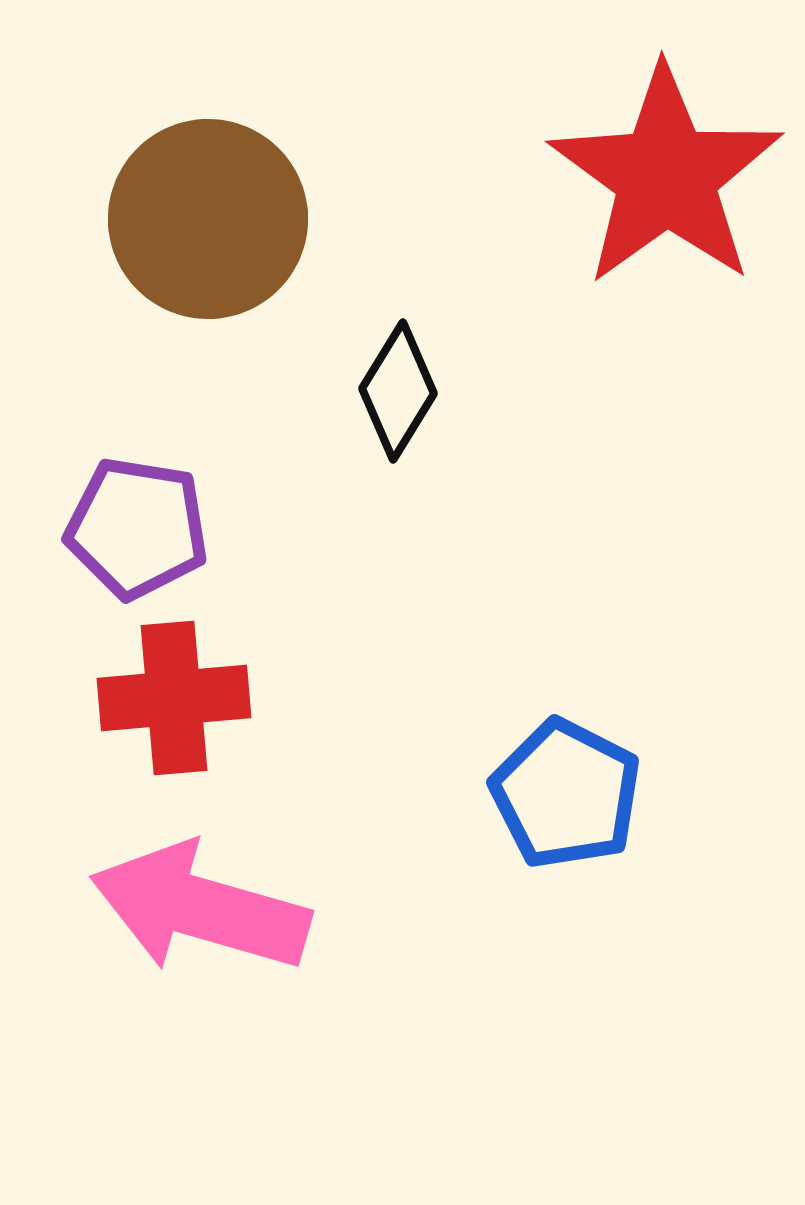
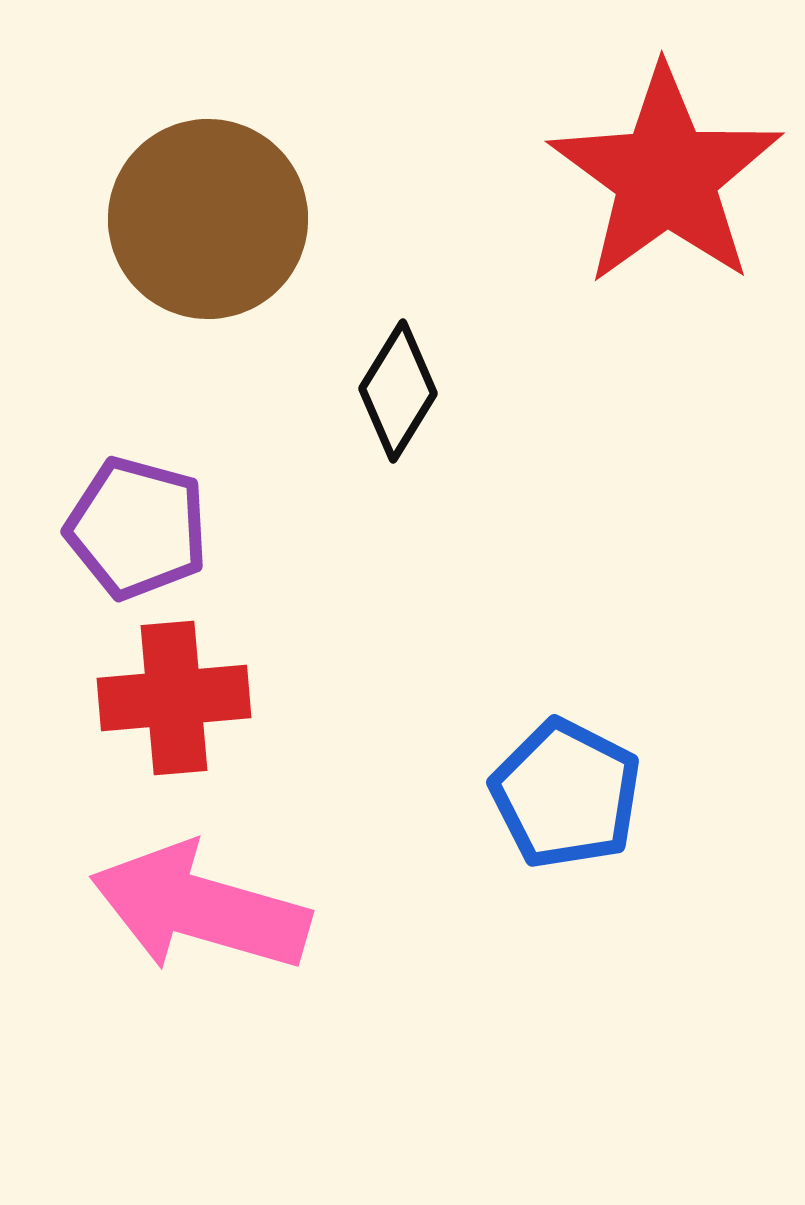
purple pentagon: rotated 6 degrees clockwise
